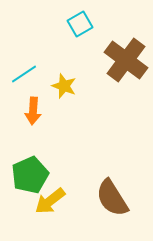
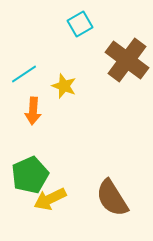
brown cross: moved 1 px right
yellow arrow: moved 2 px up; rotated 12 degrees clockwise
